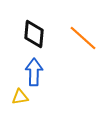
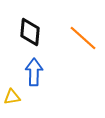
black diamond: moved 4 px left, 2 px up
yellow triangle: moved 8 px left
